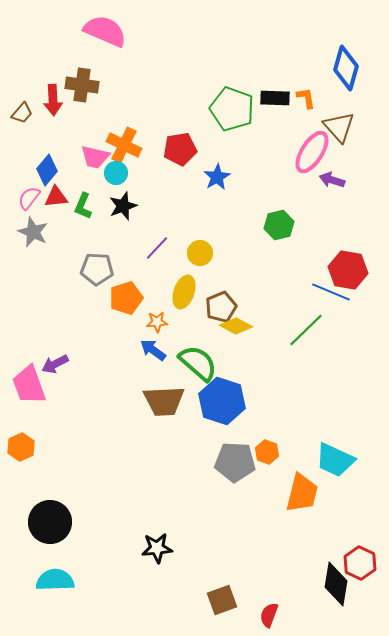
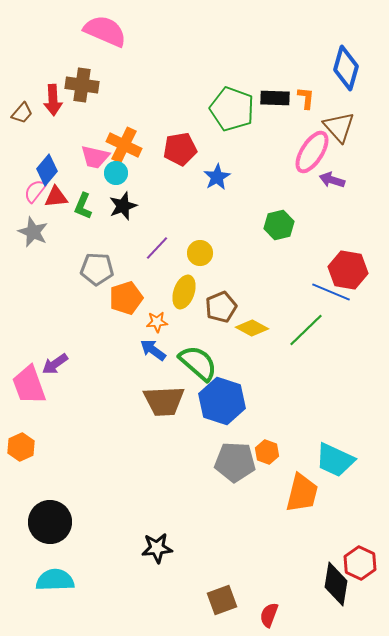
orange L-shape at (306, 98): rotated 15 degrees clockwise
pink semicircle at (29, 198): moved 6 px right, 7 px up
yellow diamond at (236, 326): moved 16 px right, 2 px down
purple arrow at (55, 364): rotated 8 degrees counterclockwise
